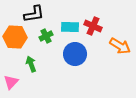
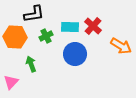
red cross: rotated 18 degrees clockwise
orange arrow: moved 1 px right
